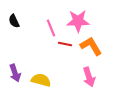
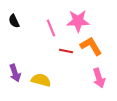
red line: moved 1 px right, 7 px down
pink arrow: moved 10 px right, 1 px down
